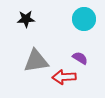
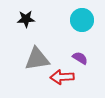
cyan circle: moved 2 px left, 1 px down
gray triangle: moved 1 px right, 2 px up
red arrow: moved 2 px left
